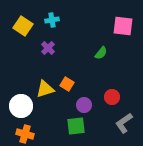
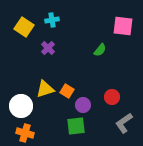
yellow square: moved 1 px right, 1 px down
green semicircle: moved 1 px left, 3 px up
orange square: moved 7 px down
purple circle: moved 1 px left
orange cross: moved 1 px up
